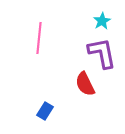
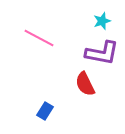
cyan star: rotated 12 degrees clockwise
pink line: rotated 68 degrees counterclockwise
purple L-shape: rotated 112 degrees clockwise
